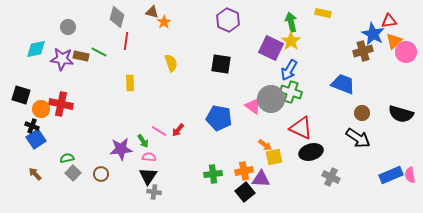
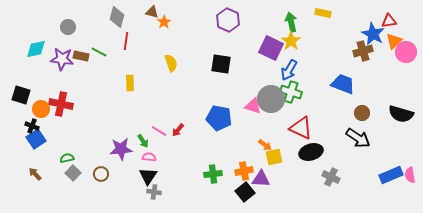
pink triangle at (253, 106): rotated 18 degrees counterclockwise
